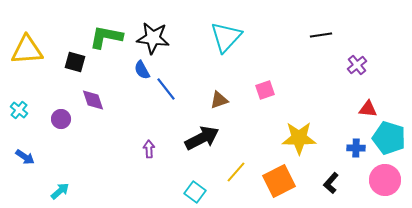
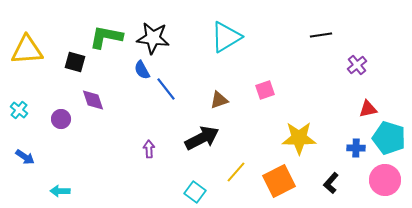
cyan triangle: rotated 16 degrees clockwise
red triangle: rotated 18 degrees counterclockwise
cyan arrow: rotated 138 degrees counterclockwise
